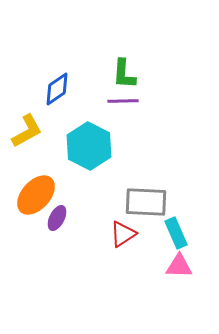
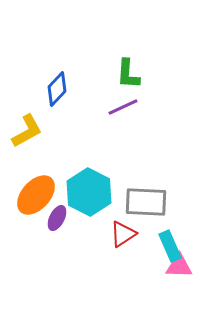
green L-shape: moved 4 px right
blue diamond: rotated 12 degrees counterclockwise
purple line: moved 6 px down; rotated 24 degrees counterclockwise
cyan hexagon: moved 46 px down
cyan rectangle: moved 6 px left, 13 px down
